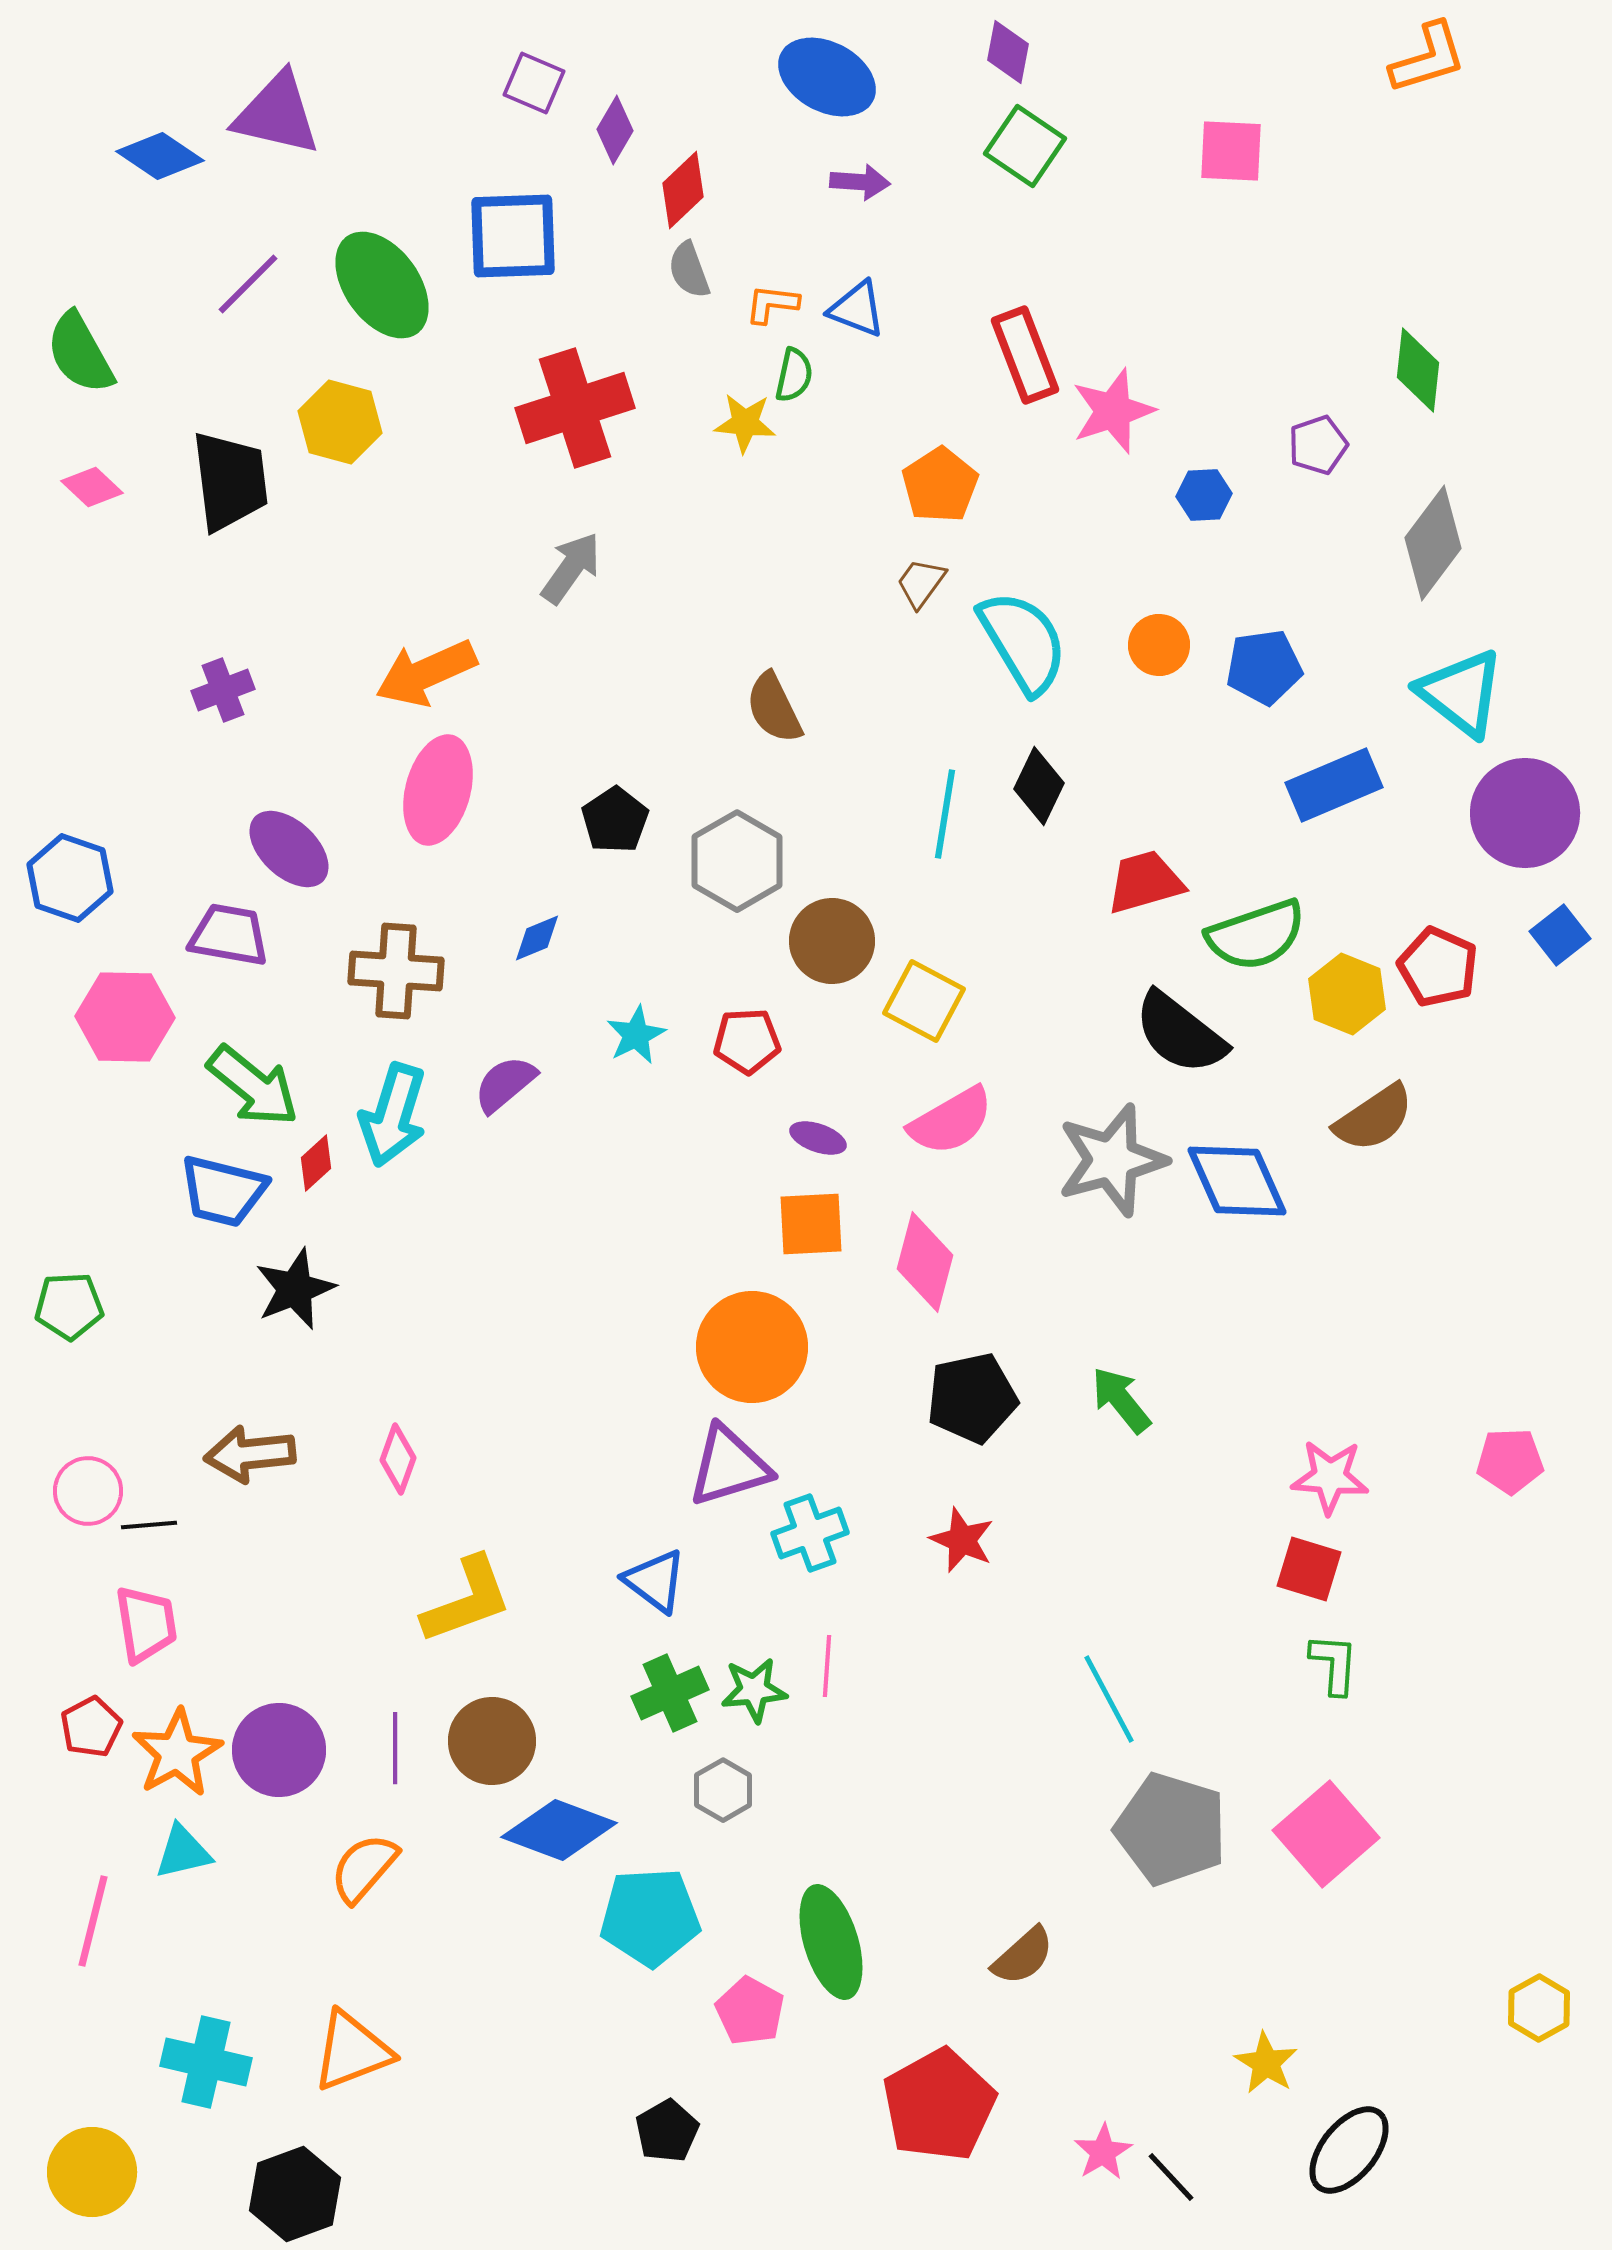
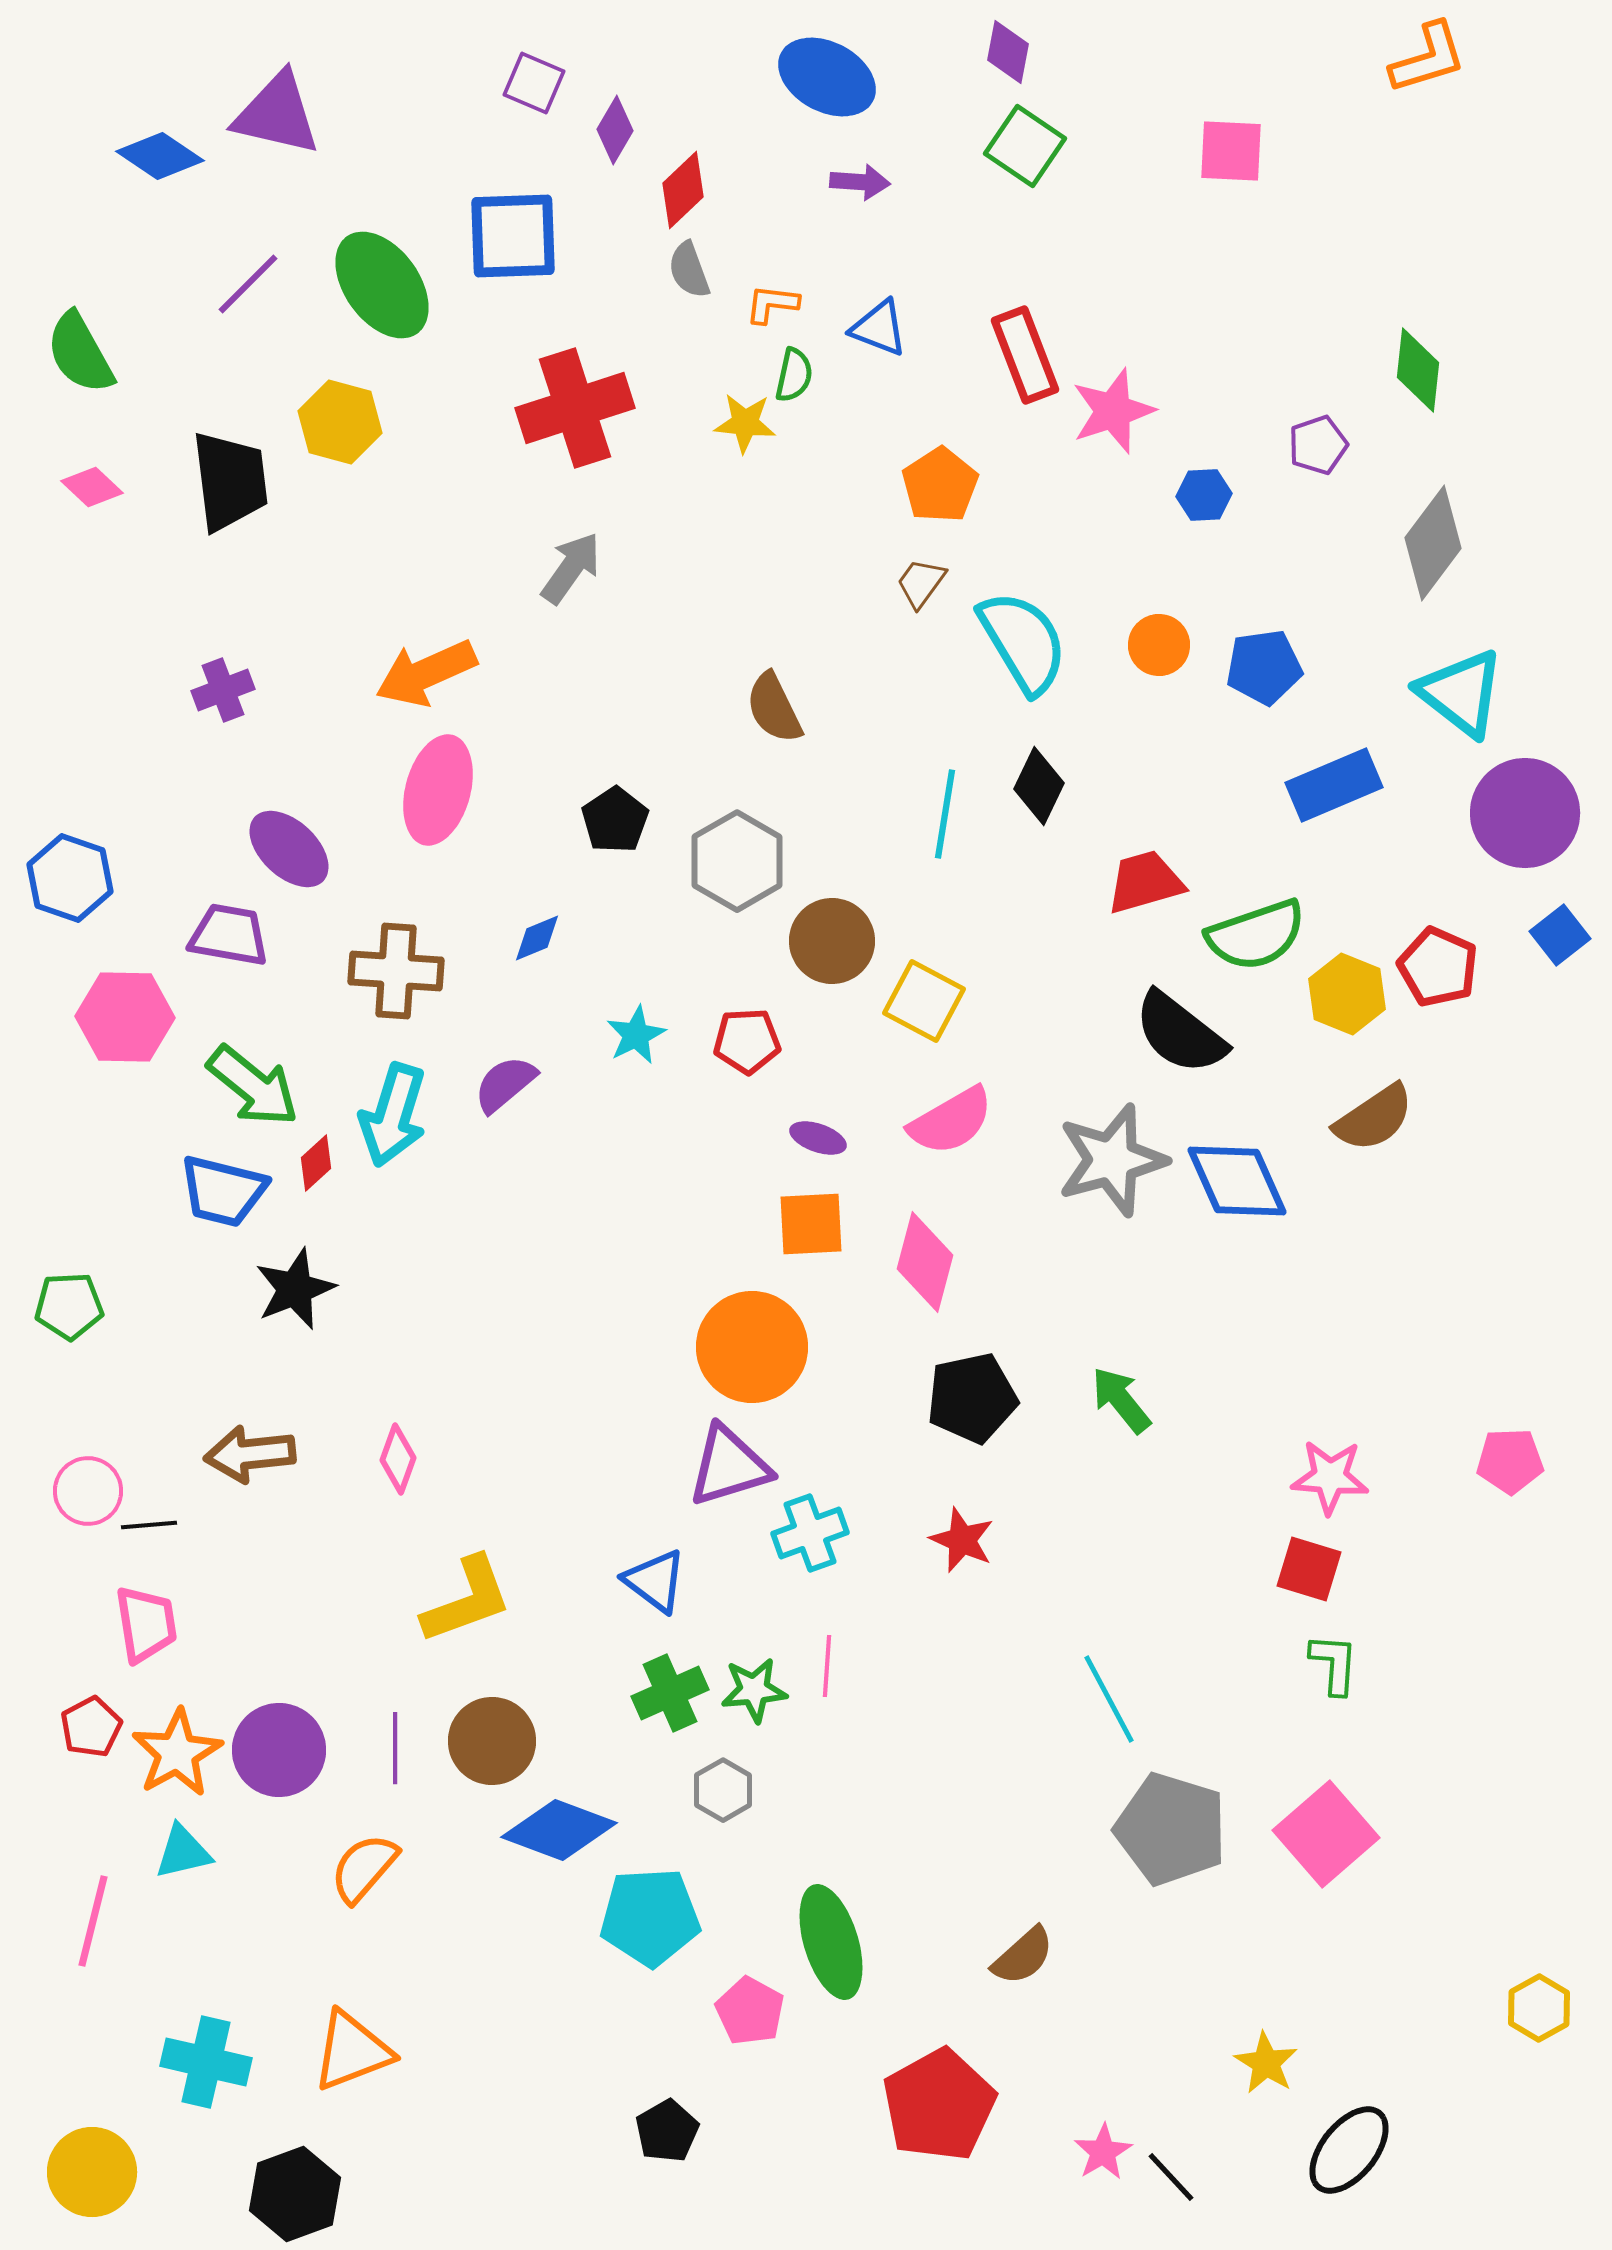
blue triangle at (857, 309): moved 22 px right, 19 px down
